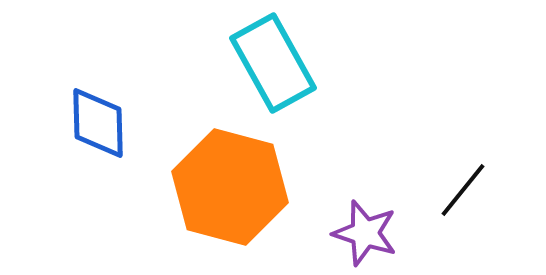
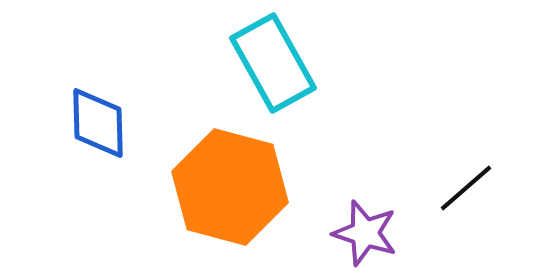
black line: moved 3 px right, 2 px up; rotated 10 degrees clockwise
